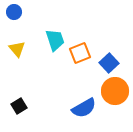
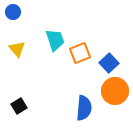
blue circle: moved 1 px left
blue semicircle: rotated 55 degrees counterclockwise
